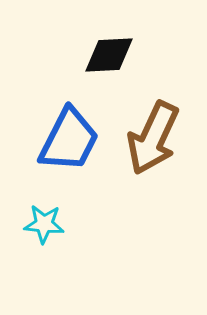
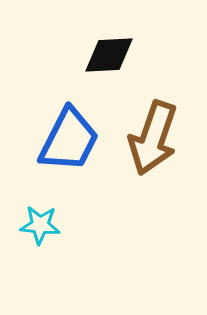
brown arrow: rotated 6 degrees counterclockwise
cyan star: moved 4 px left, 1 px down
